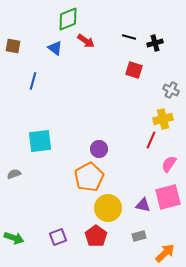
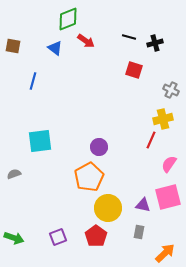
purple circle: moved 2 px up
gray rectangle: moved 4 px up; rotated 64 degrees counterclockwise
